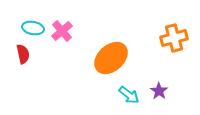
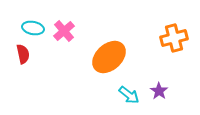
pink cross: moved 2 px right
orange ellipse: moved 2 px left, 1 px up
